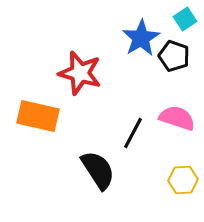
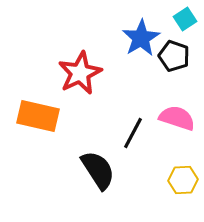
red star: rotated 30 degrees clockwise
